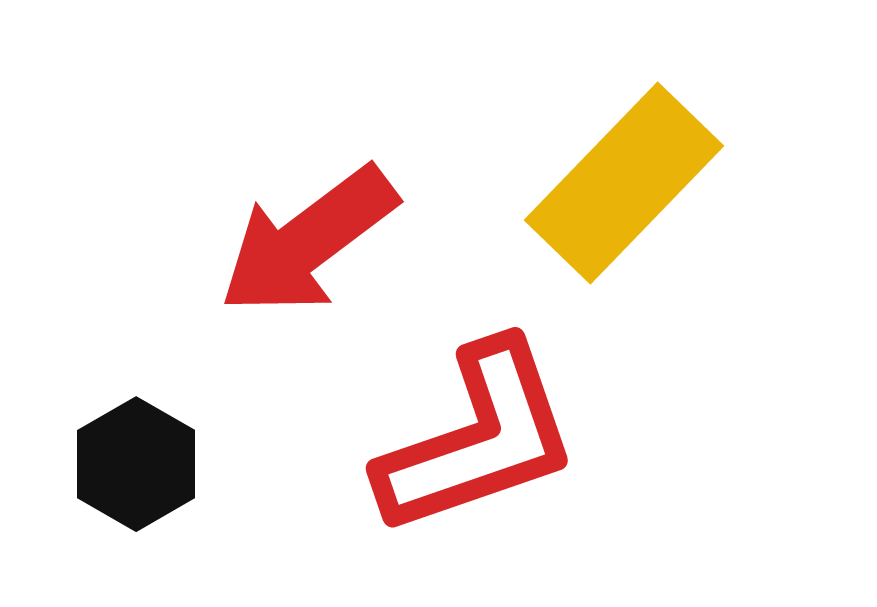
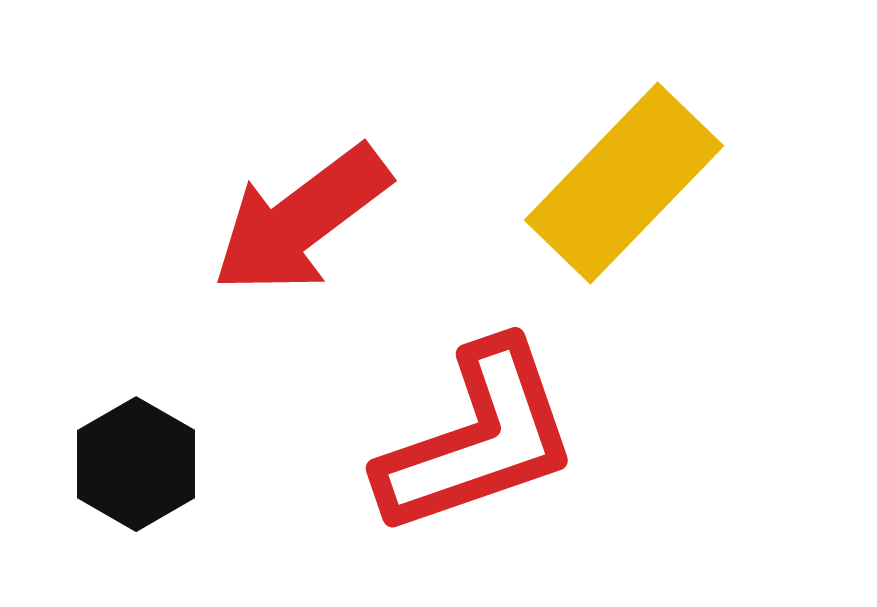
red arrow: moved 7 px left, 21 px up
